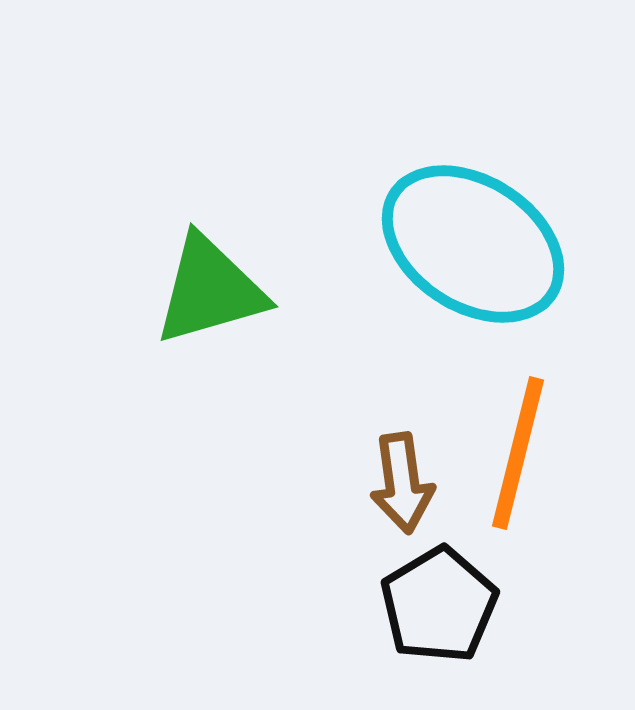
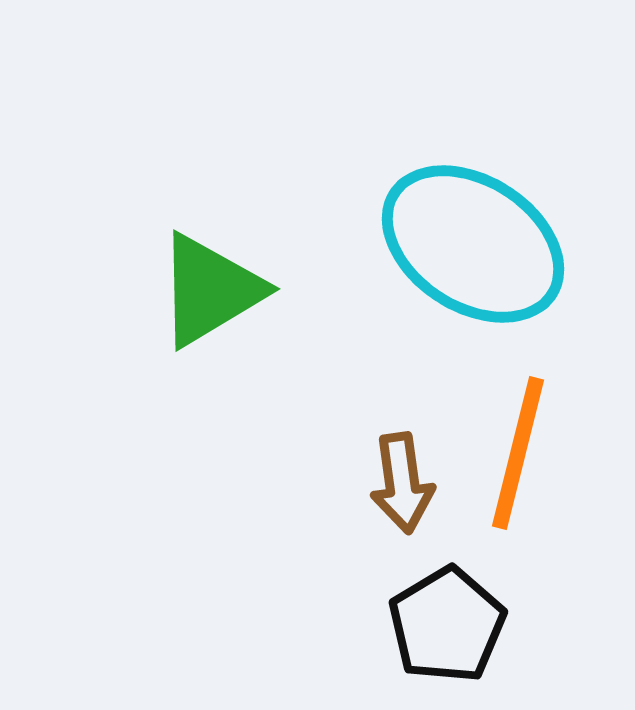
green triangle: rotated 15 degrees counterclockwise
black pentagon: moved 8 px right, 20 px down
